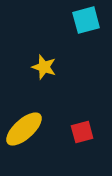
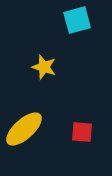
cyan square: moved 9 px left
red square: rotated 20 degrees clockwise
